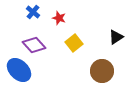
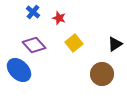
black triangle: moved 1 px left, 7 px down
brown circle: moved 3 px down
